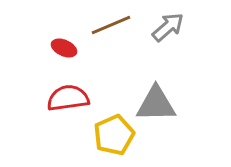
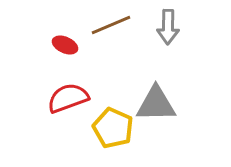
gray arrow: rotated 132 degrees clockwise
red ellipse: moved 1 px right, 3 px up
red semicircle: rotated 12 degrees counterclockwise
yellow pentagon: moved 1 px left, 7 px up; rotated 24 degrees counterclockwise
